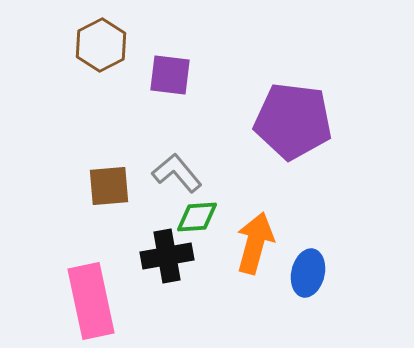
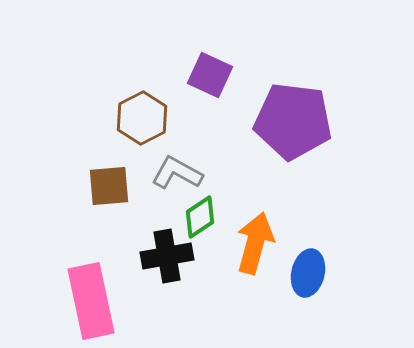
brown hexagon: moved 41 px right, 73 px down
purple square: moved 40 px right; rotated 18 degrees clockwise
gray L-shape: rotated 21 degrees counterclockwise
green diamond: moved 3 px right; rotated 30 degrees counterclockwise
